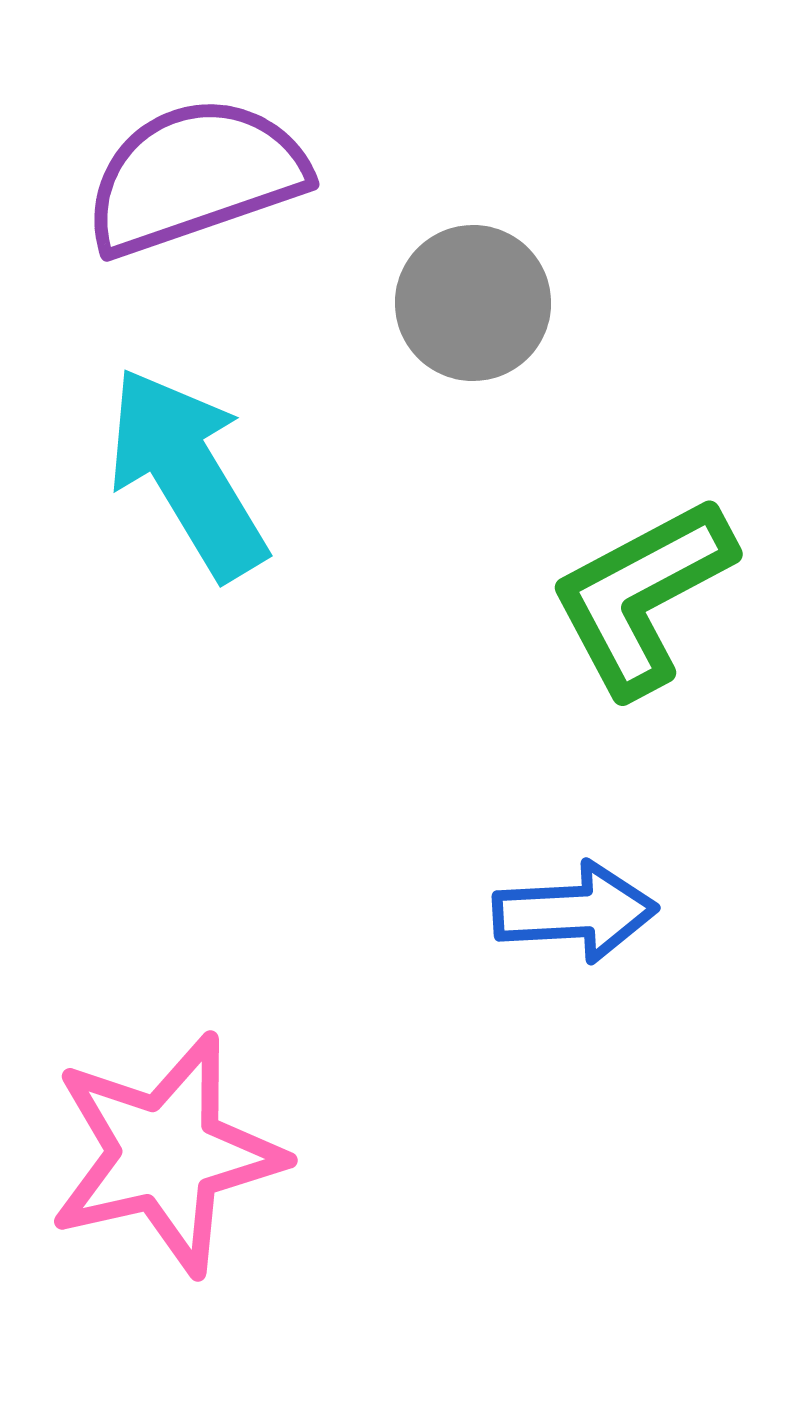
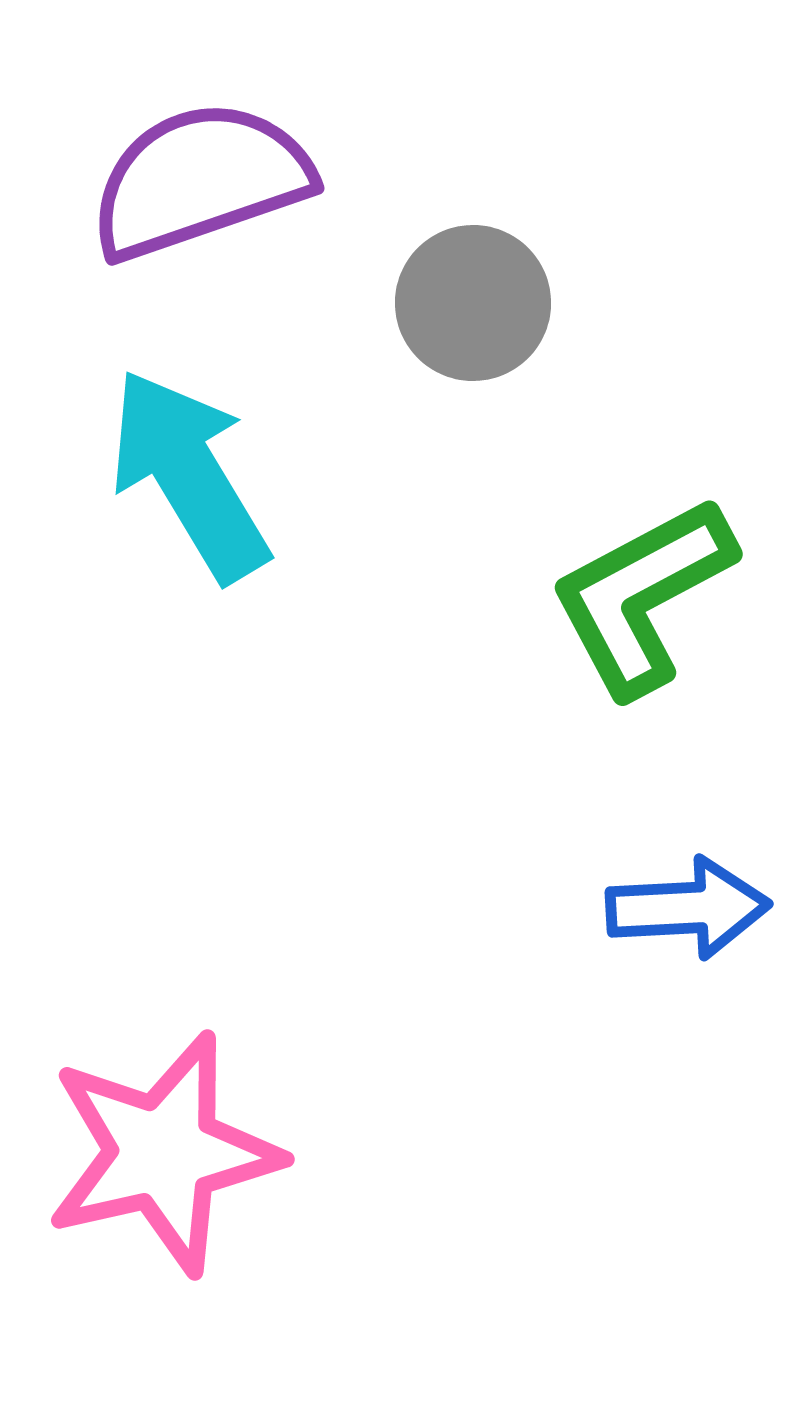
purple semicircle: moved 5 px right, 4 px down
cyan arrow: moved 2 px right, 2 px down
blue arrow: moved 113 px right, 4 px up
pink star: moved 3 px left, 1 px up
